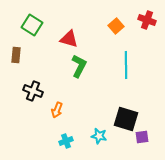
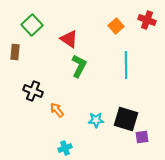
green square: rotated 15 degrees clockwise
red triangle: rotated 18 degrees clockwise
brown rectangle: moved 1 px left, 3 px up
orange arrow: rotated 119 degrees clockwise
cyan star: moved 3 px left, 16 px up; rotated 14 degrees counterclockwise
cyan cross: moved 1 px left, 7 px down
